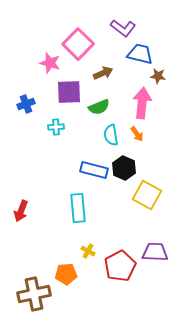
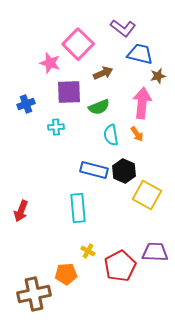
brown star: rotated 21 degrees counterclockwise
black hexagon: moved 3 px down
